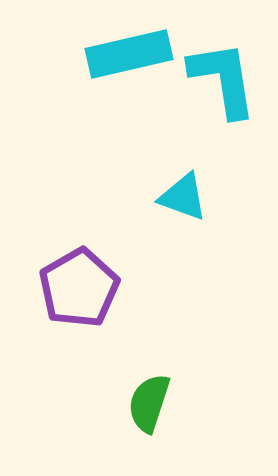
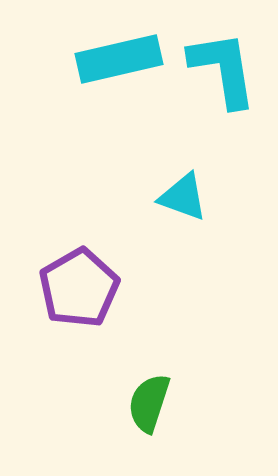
cyan rectangle: moved 10 px left, 5 px down
cyan L-shape: moved 10 px up
